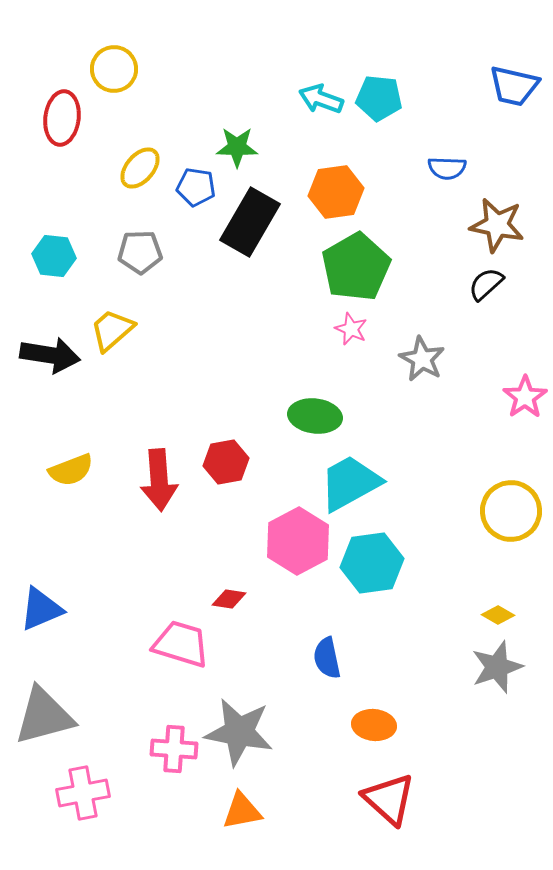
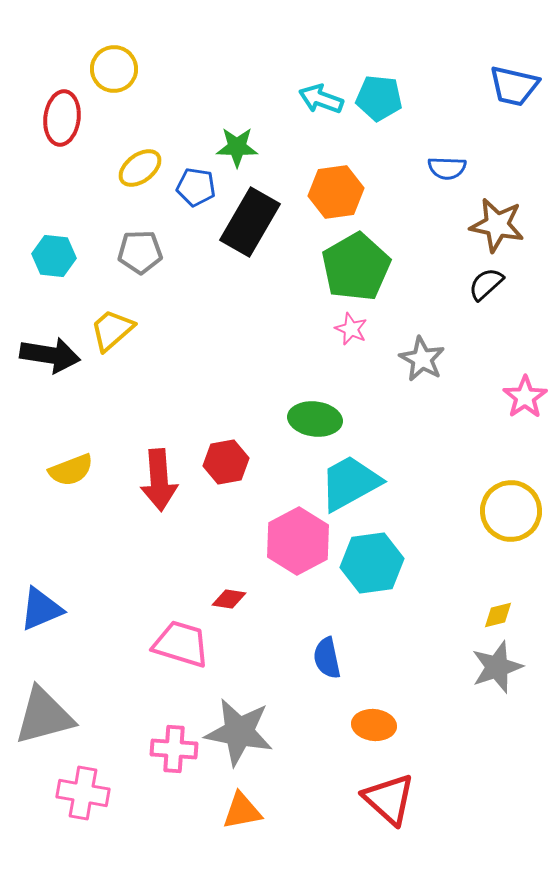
yellow ellipse at (140, 168): rotated 12 degrees clockwise
green ellipse at (315, 416): moved 3 px down
yellow diamond at (498, 615): rotated 44 degrees counterclockwise
pink cross at (83, 793): rotated 21 degrees clockwise
